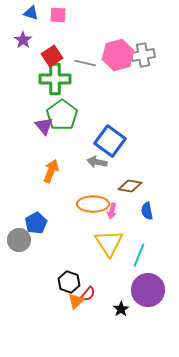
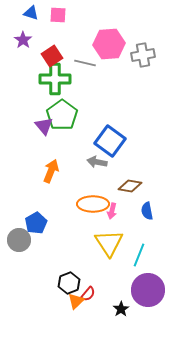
pink hexagon: moved 9 px left, 11 px up; rotated 12 degrees clockwise
black hexagon: moved 1 px down; rotated 20 degrees clockwise
